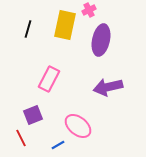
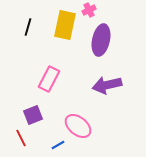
black line: moved 2 px up
purple arrow: moved 1 px left, 2 px up
